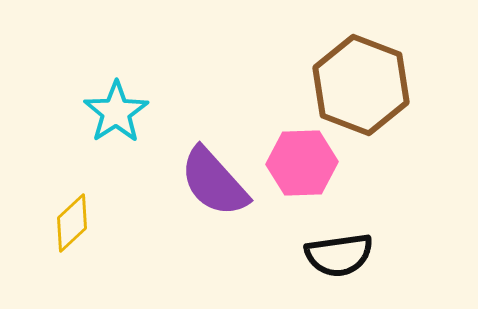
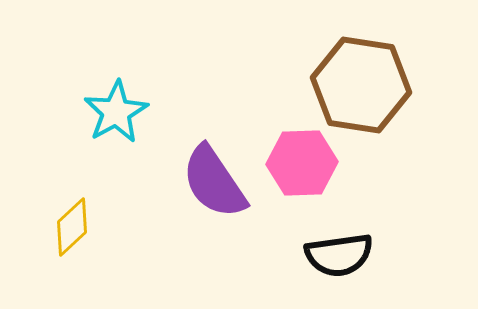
brown hexagon: rotated 12 degrees counterclockwise
cyan star: rotated 4 degrees clockwise
purple semicircle: rotated 8 degrees clockwise
yellow diamond: moved 4 px down
